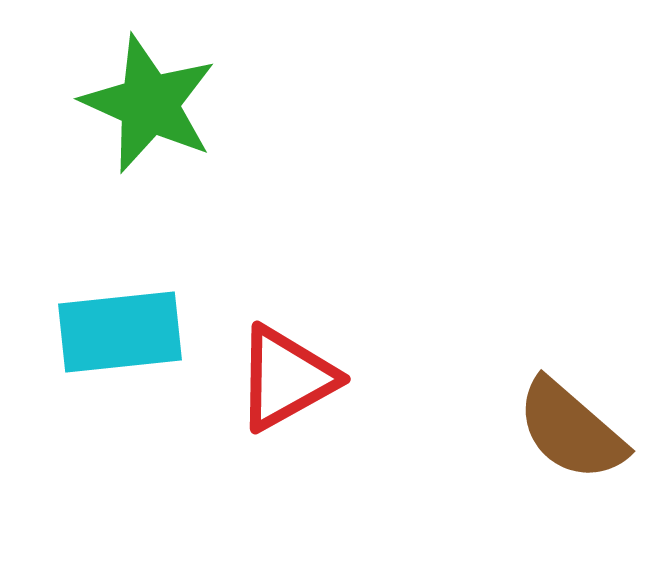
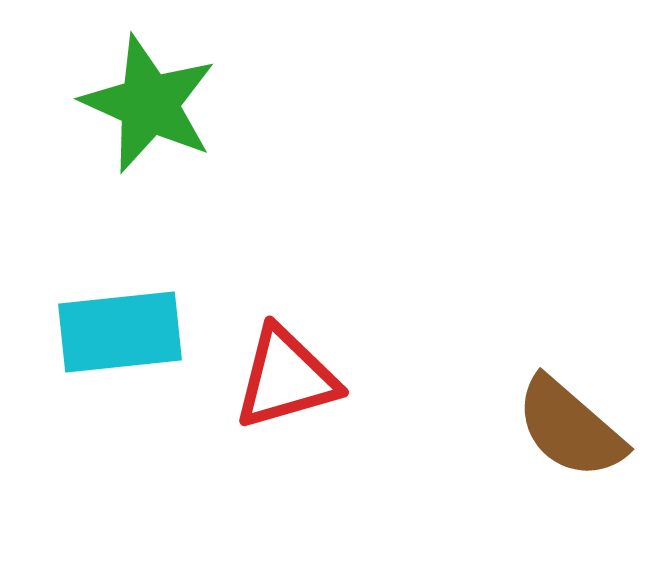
red triangle: rotated 13 degrees clockwise
brown semicircle: moved 1 px left, 2 px up
